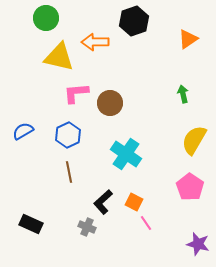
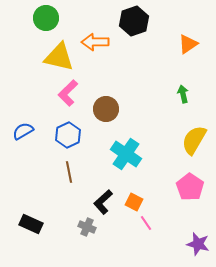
orange triangle: moved 5 px down
pink L-shape: moved 8 px left; rotated 40 degrees counterclockwise
brown circle: moved 4 px left, 6 px down
